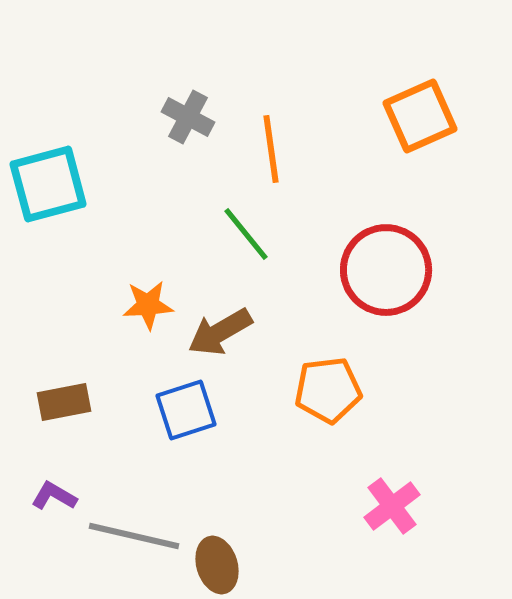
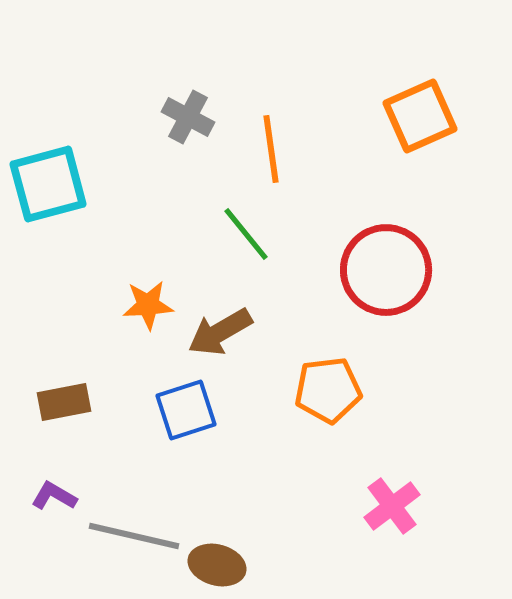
brown ellipse: rotated 58 degrees counterclockwise
